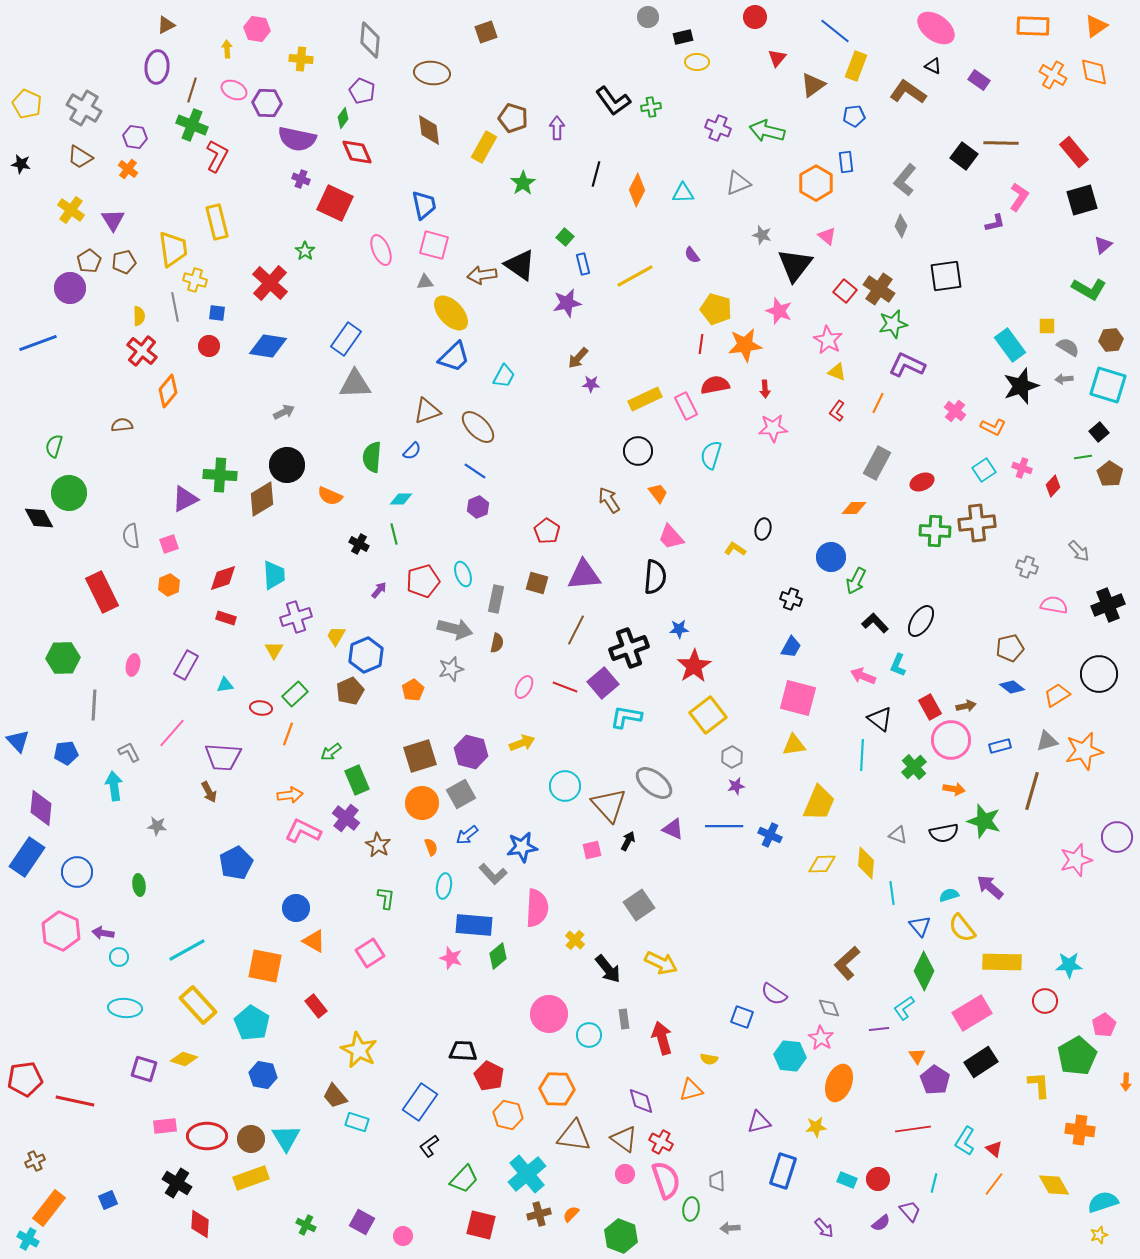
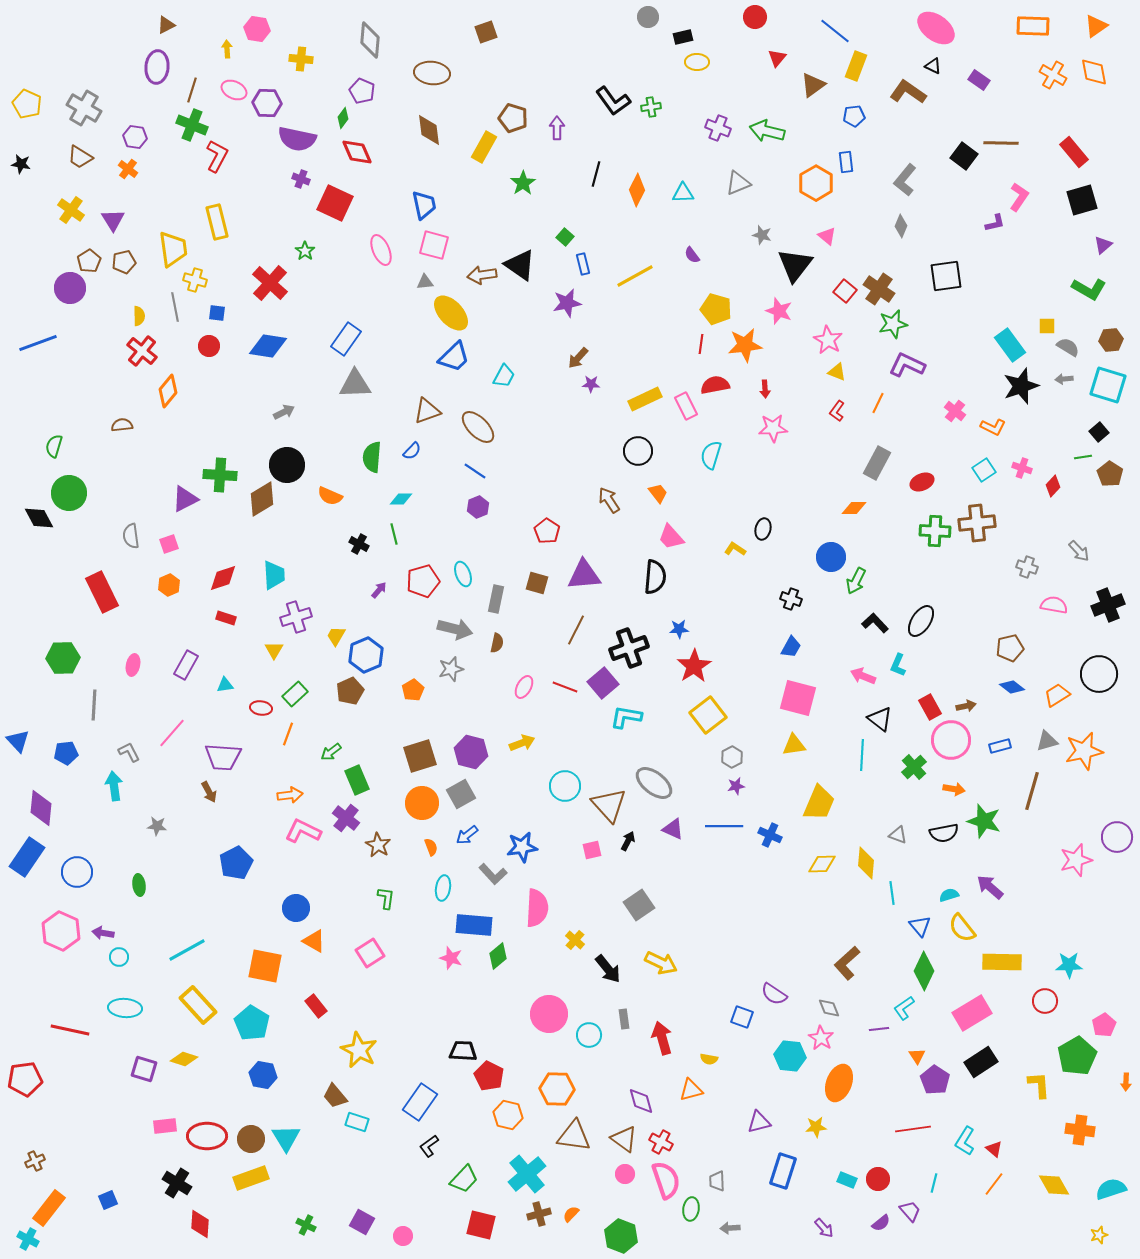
cyan ellipse at (444, 886): moved 1 px left, 2 px down
red line at (75, 1101): moved 5 px left, 71 px up
cyan semicircle at (1103, 1202): moved 8 px right, 13 px up
